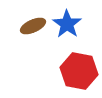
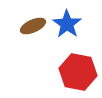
red hexagon: moved 1 px left, 1 px down
